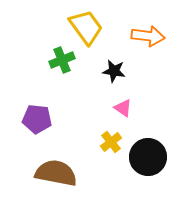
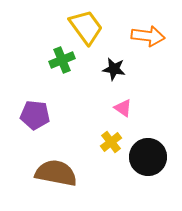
black star: moved 2 px up
purple pentagon: moved 2 px left, 4 px up
